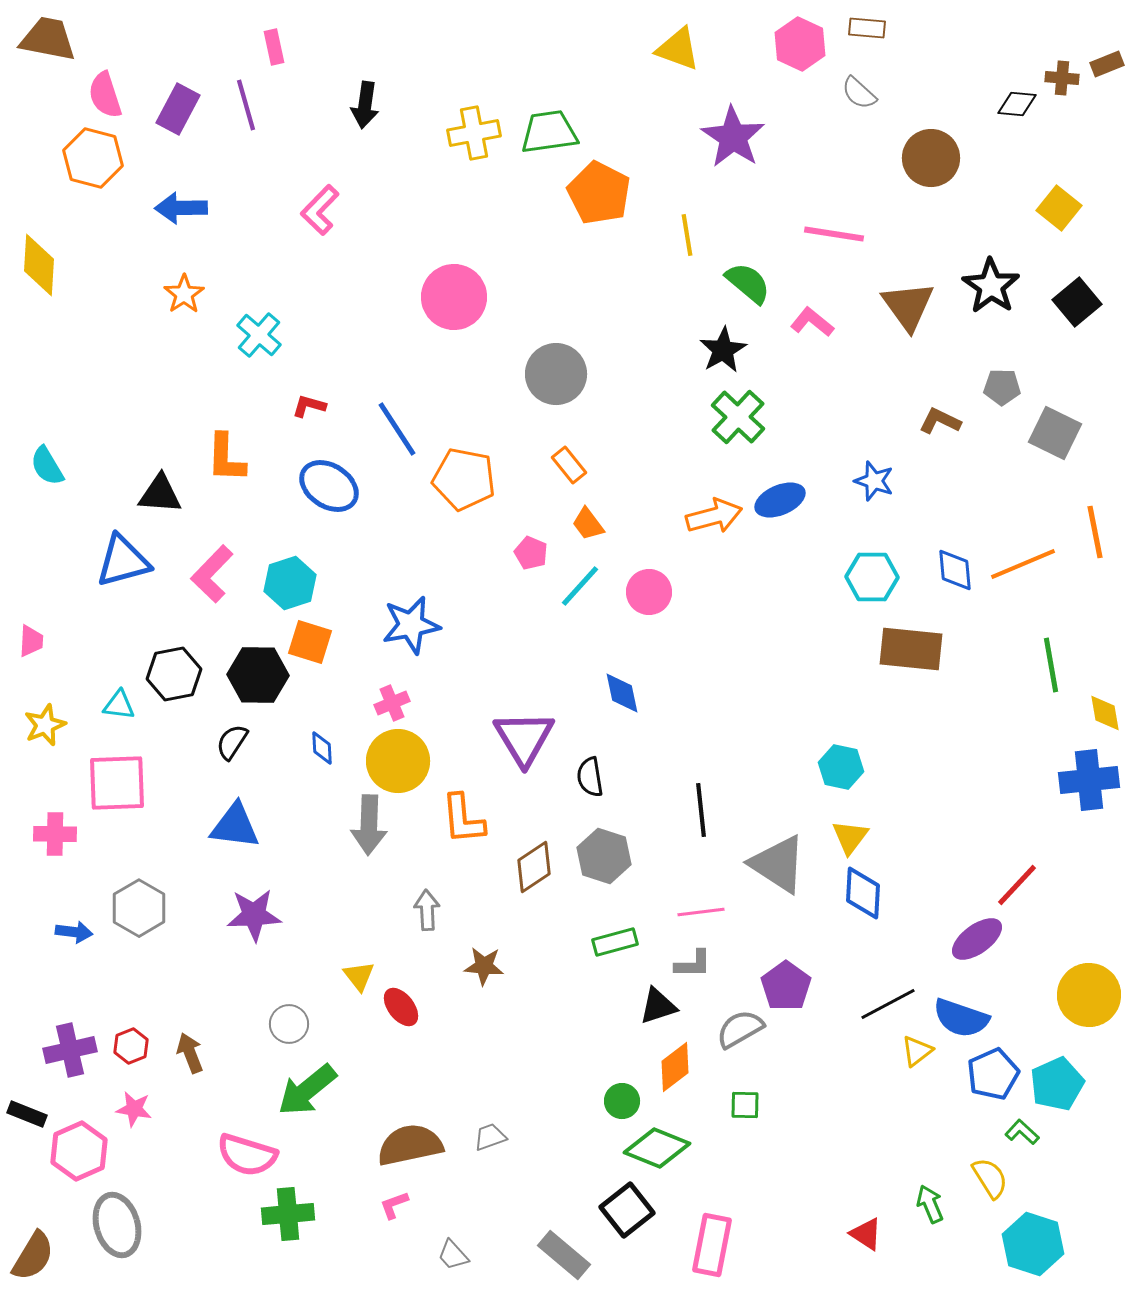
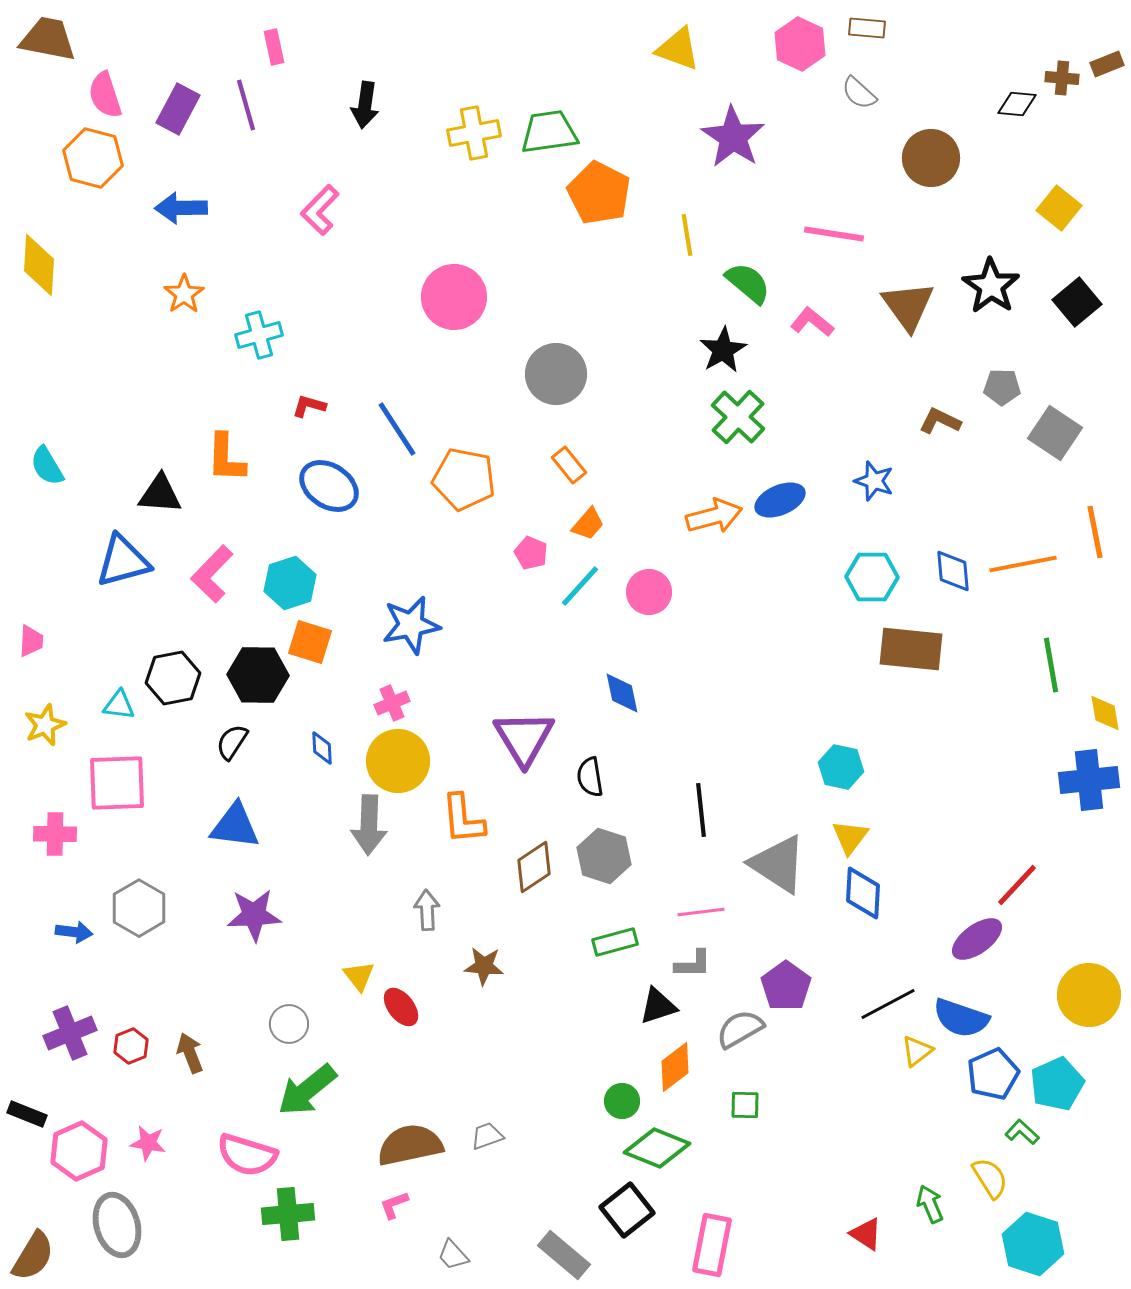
cyan cross at (259, 335): rotated 33 degrees clockwise
gray square at (1055, 433): rotated 8 degrees clockwise
orange trapezoid at (588, 524): rotated 102 degrees counterclockwise
orange line at (1023, 564): rotated 12 degrees clockwise
blue diamond at (955, 570): moved 2 px left, 1 px down
black hexagon at (174, 674): moved 1 px left, 4 px down
purple cross at (70, 1050): moved 17 px up; rotated 9 degrees counterclockwise
pink star at (134, 1109): moved 14 px right, 34 px down
gray trapezoid at (490, 1137): moved 3 px left, 1 px up
